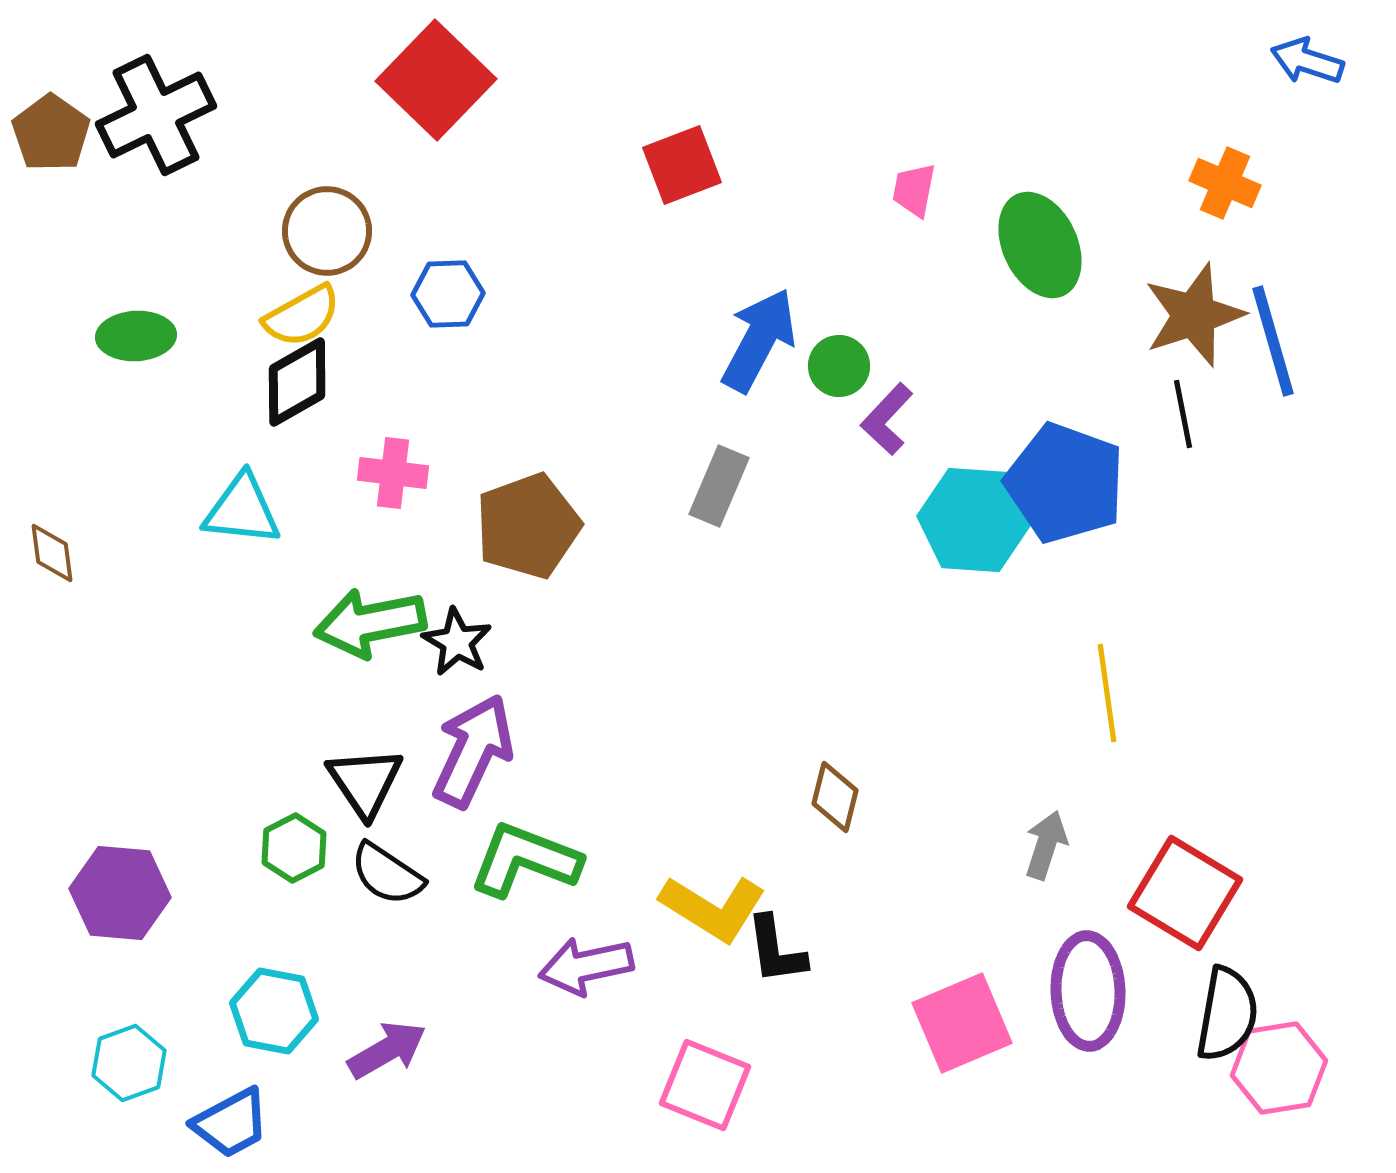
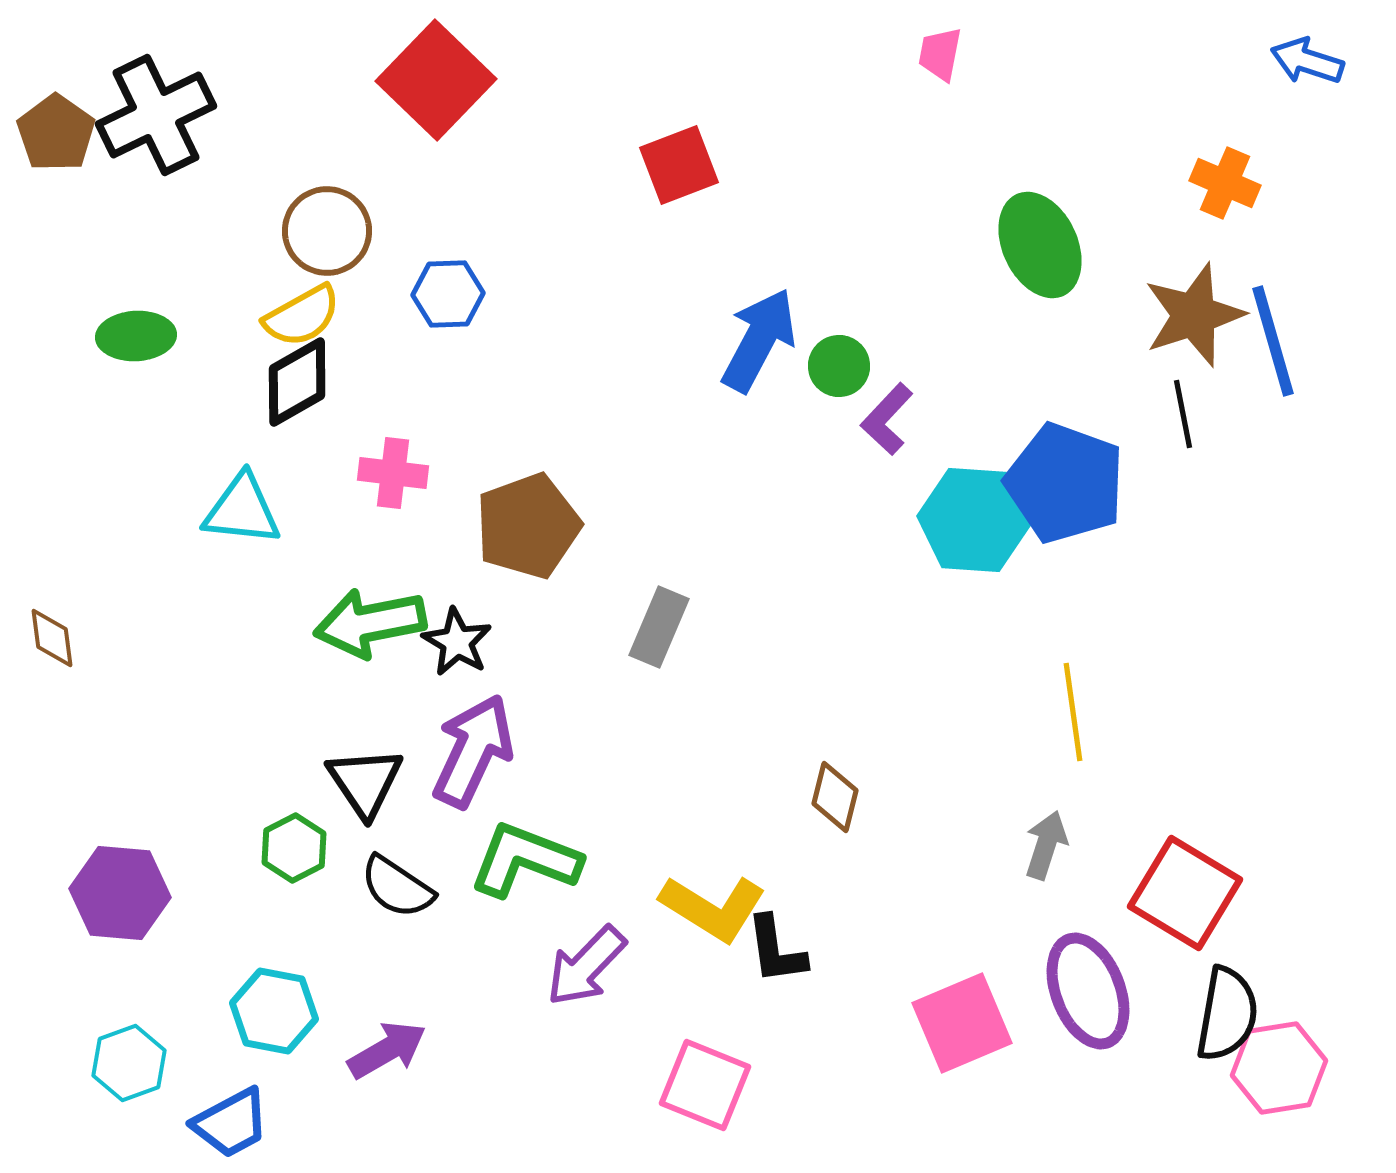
brown pentagon at (51, 133): moved 5 px right
red square at (682, 165): moved 3 px left
pink trapezoid at (914, 190): moved 26 px right, 136 px up
gray rectangle at (719, 486): moved 60 px left, 141 px down
brown diamond at (52, 553): moved 85 px down
yellow line at (1107, 693): moved 34 px left, 19 px down
black semicircle at (387, 874): moved 10 px right, 13 px down
purple arrow at (586, 966): rotated 34 degrees counterclockwise
purple ellipse at (1088, 991): rotated 19 degrees counterclockwise
